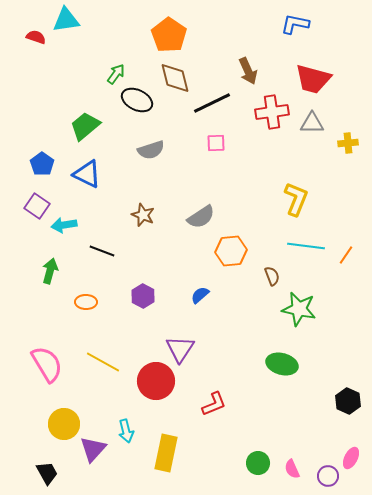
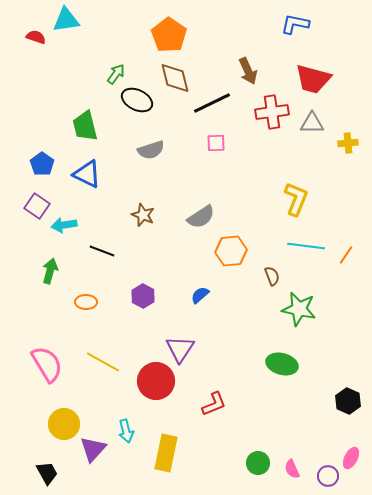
green trapezoid at (85, 126): rotated 64 degrees counterclockwise
